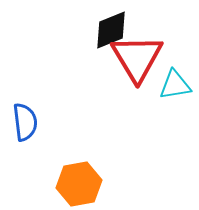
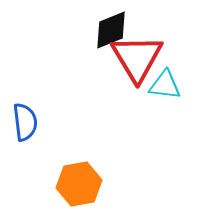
cyan triangle: moved 10 px left; rotated 16 degrees clockwise
